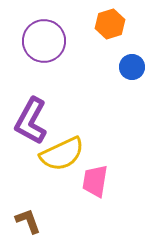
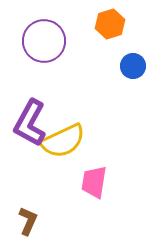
blue circle: moved 1 px right, 1 px up
purple L-shape: moved 1 px left, 2 px down
yellow semicircle: moved 1 px right, 13 px up
pink trapezoid: moved 1 px left, 1 px down
brown L-shape: rotated 44 degrees clockwise
